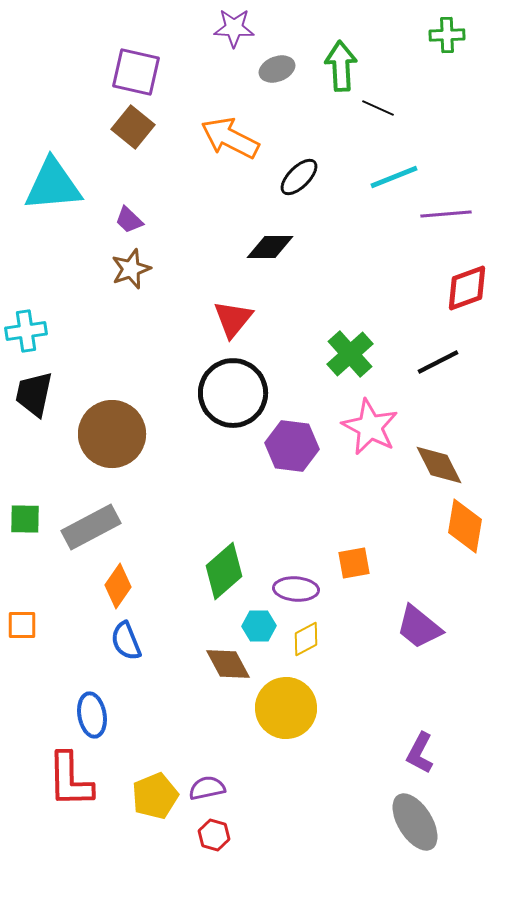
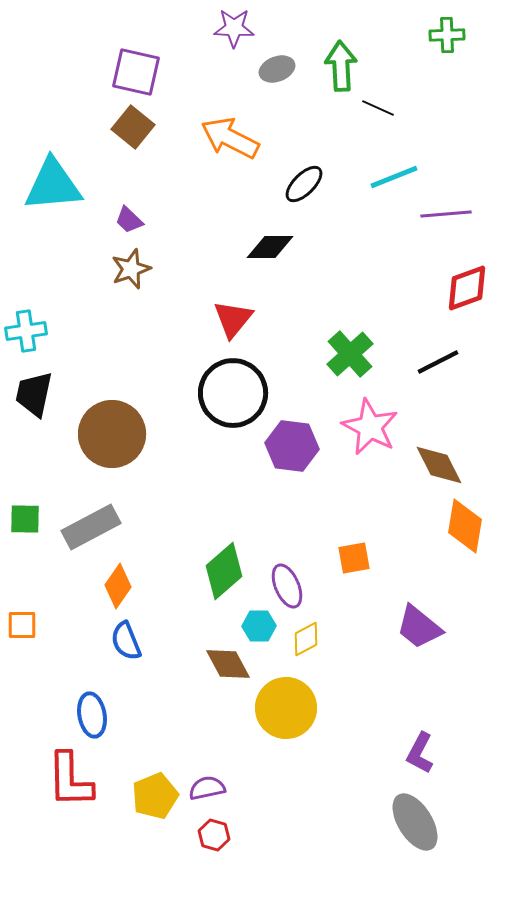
black ellipse at (299, 177): moved 5 px right, 7 px down
orange square at (354, 563): moved 5 px up
purple ellipse at (296, 589): moved 9 px left, 3 px up; rotated 63 degrees clockwise
